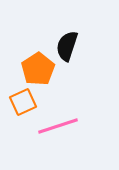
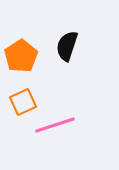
orange pentagon: moved 17 px left, 13 px up
pink line: moved 3 px left, 1 px up
